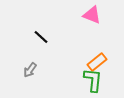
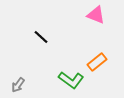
pink triangle: moved 4 px right
gray arrow: moved 12 px left, 15 px down
green L-shape: moved 22 px left; rotated 120 degrees clockwise
